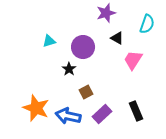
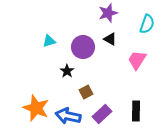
purple star: moved 2 px right
black triangle: moved 7 px left, 1 px down
pink trapezoid: moved 4 px right
black star: moved 2 px left, 2 px down
black rectangle: rotated 24 degrees clockwise
